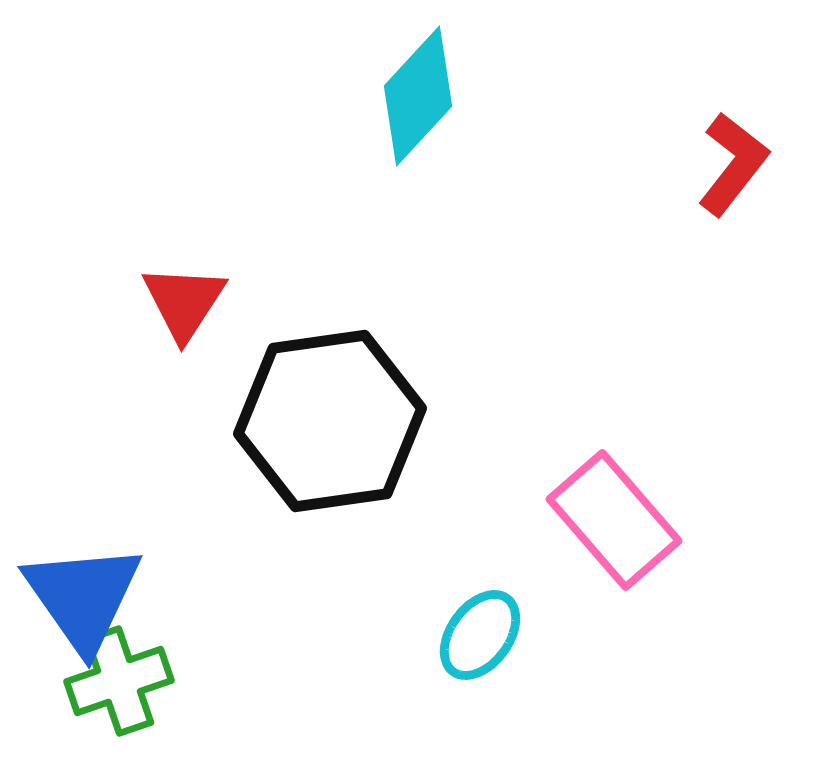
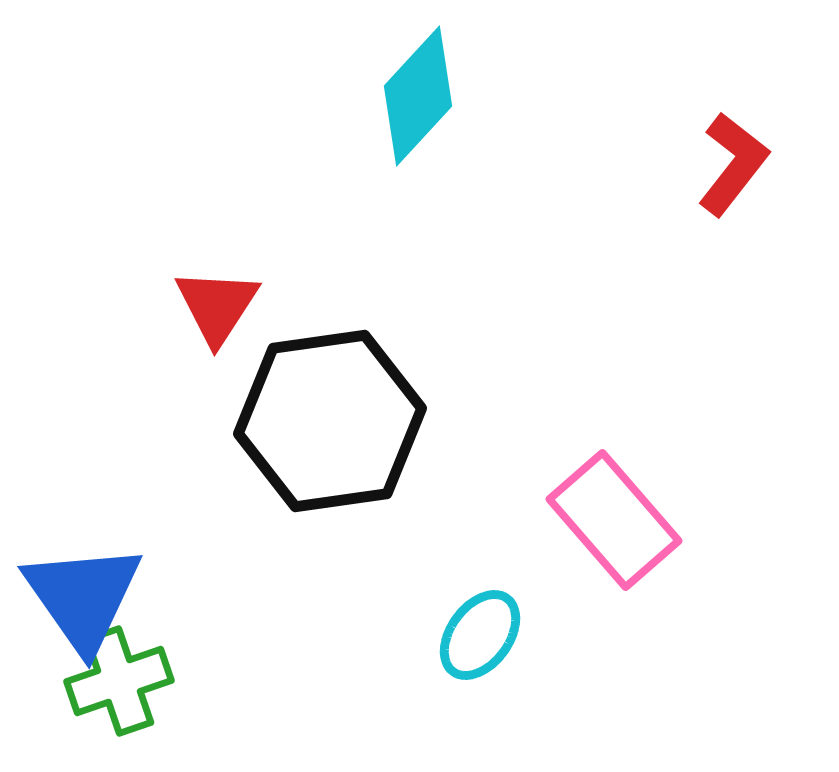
red triangle: moved 33 px right, 4 px down
